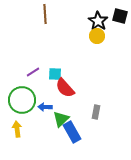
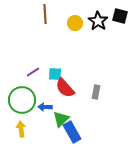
yellow circle: moved 22 px left, 13 px up
gray rectangle: moved 20 px up
yellow arrow: moved 4 px right
